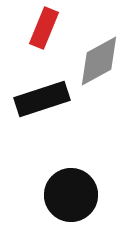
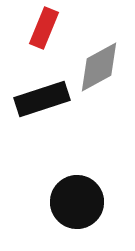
gray diamond: moved 6 px down
black circle: moved 6 px right, 7 px down
